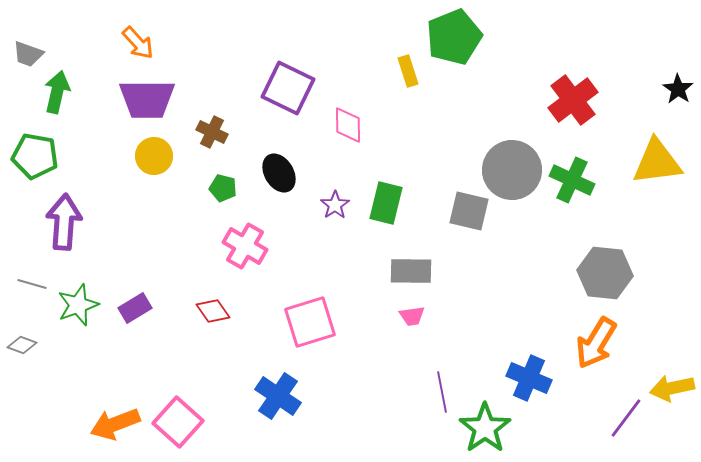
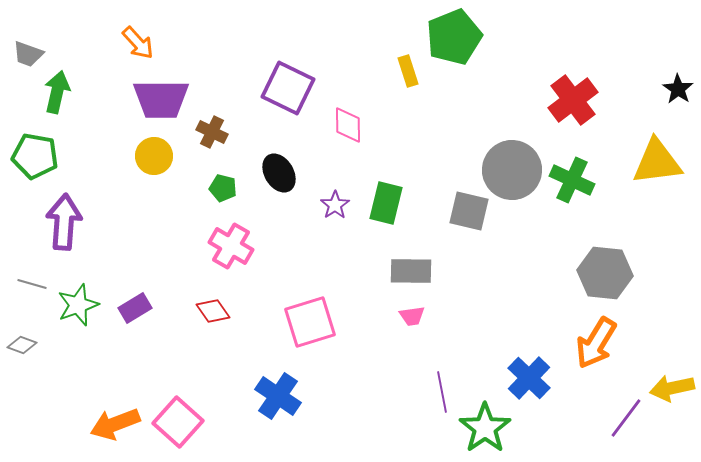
purple trapezoid at (147, 99): moved 14 px right
pink cross at (245, 246): moved 14 px left
blue cross at (529, 378): rotated 21 degrees clockwise
